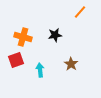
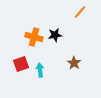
orange cross: moved 11 px right
red square: moved 5 px right, 4 px down
brown star: moved 3 px right, 1 px up
